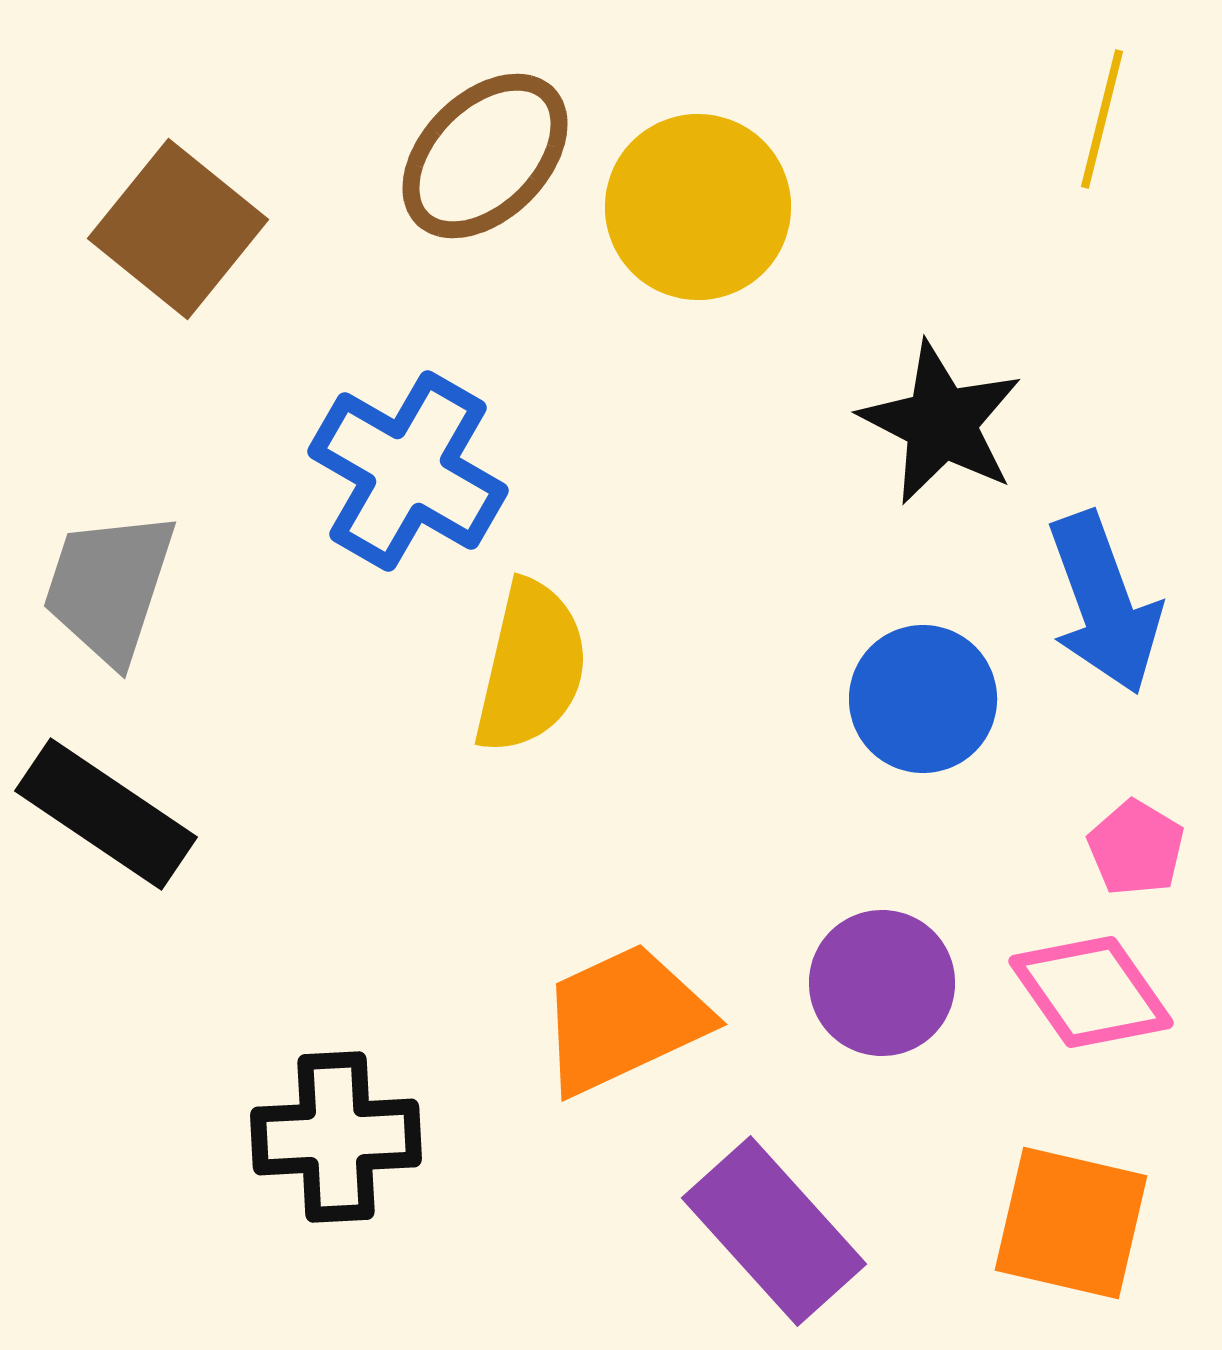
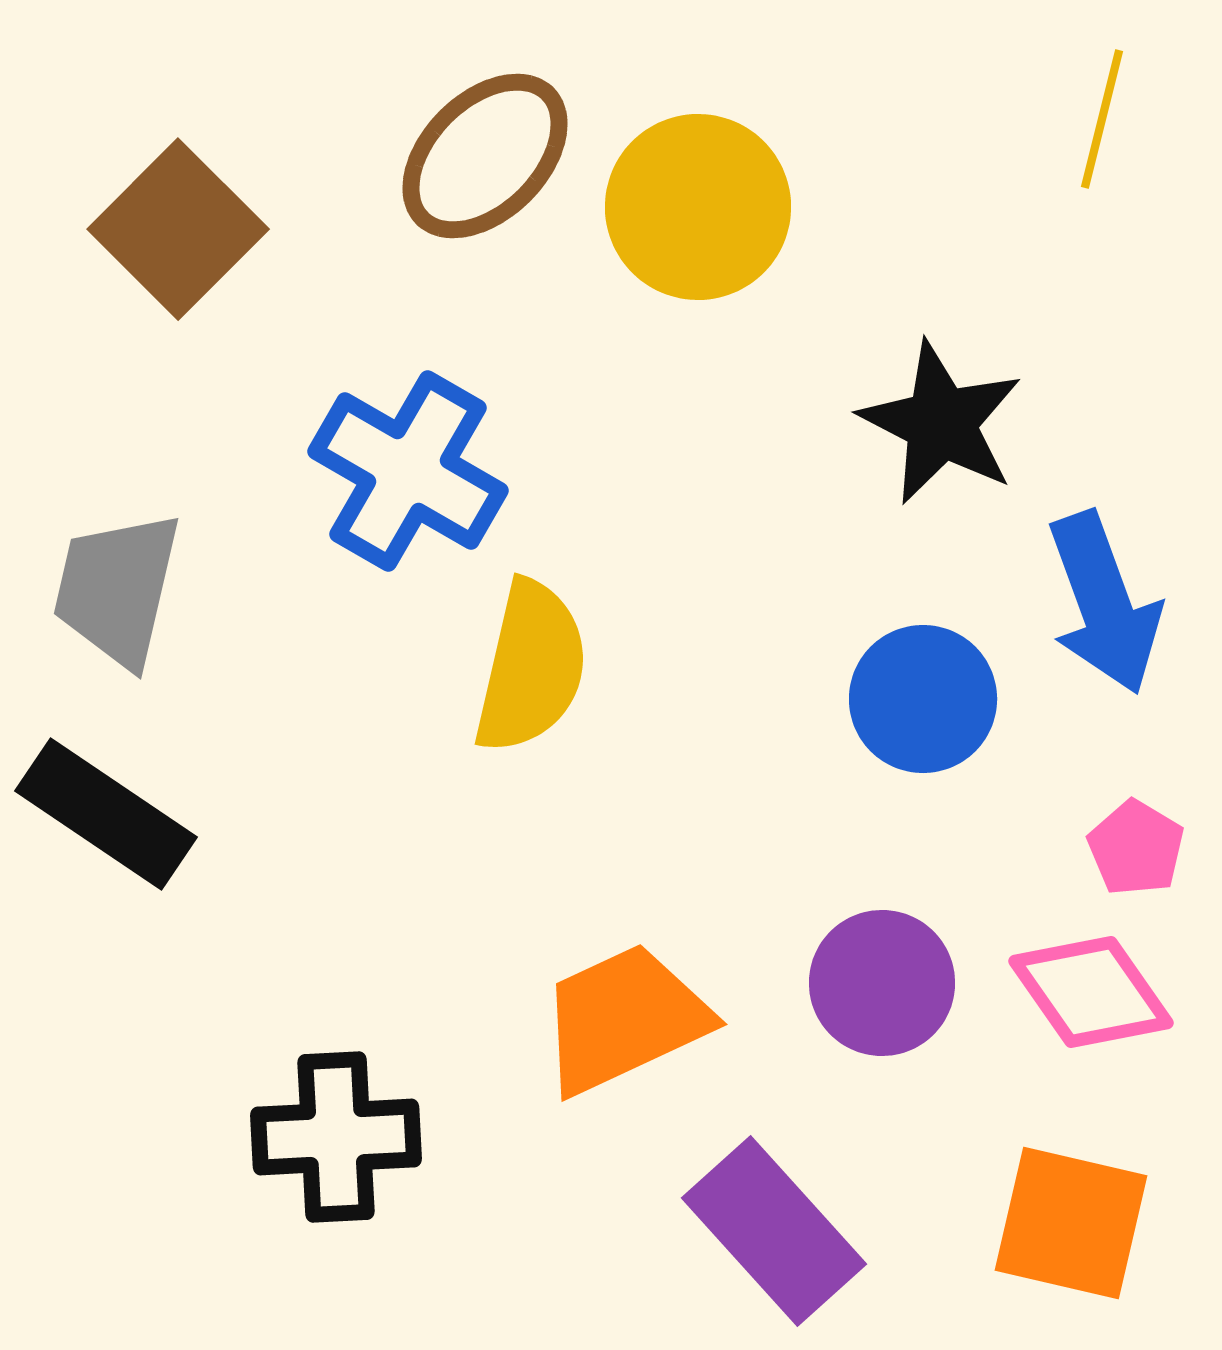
brown square: rotated 6 degrees clockwise
gray trapezoid: moved 8 px right, 2 px down; rotated 5 degrees counterclockwise
